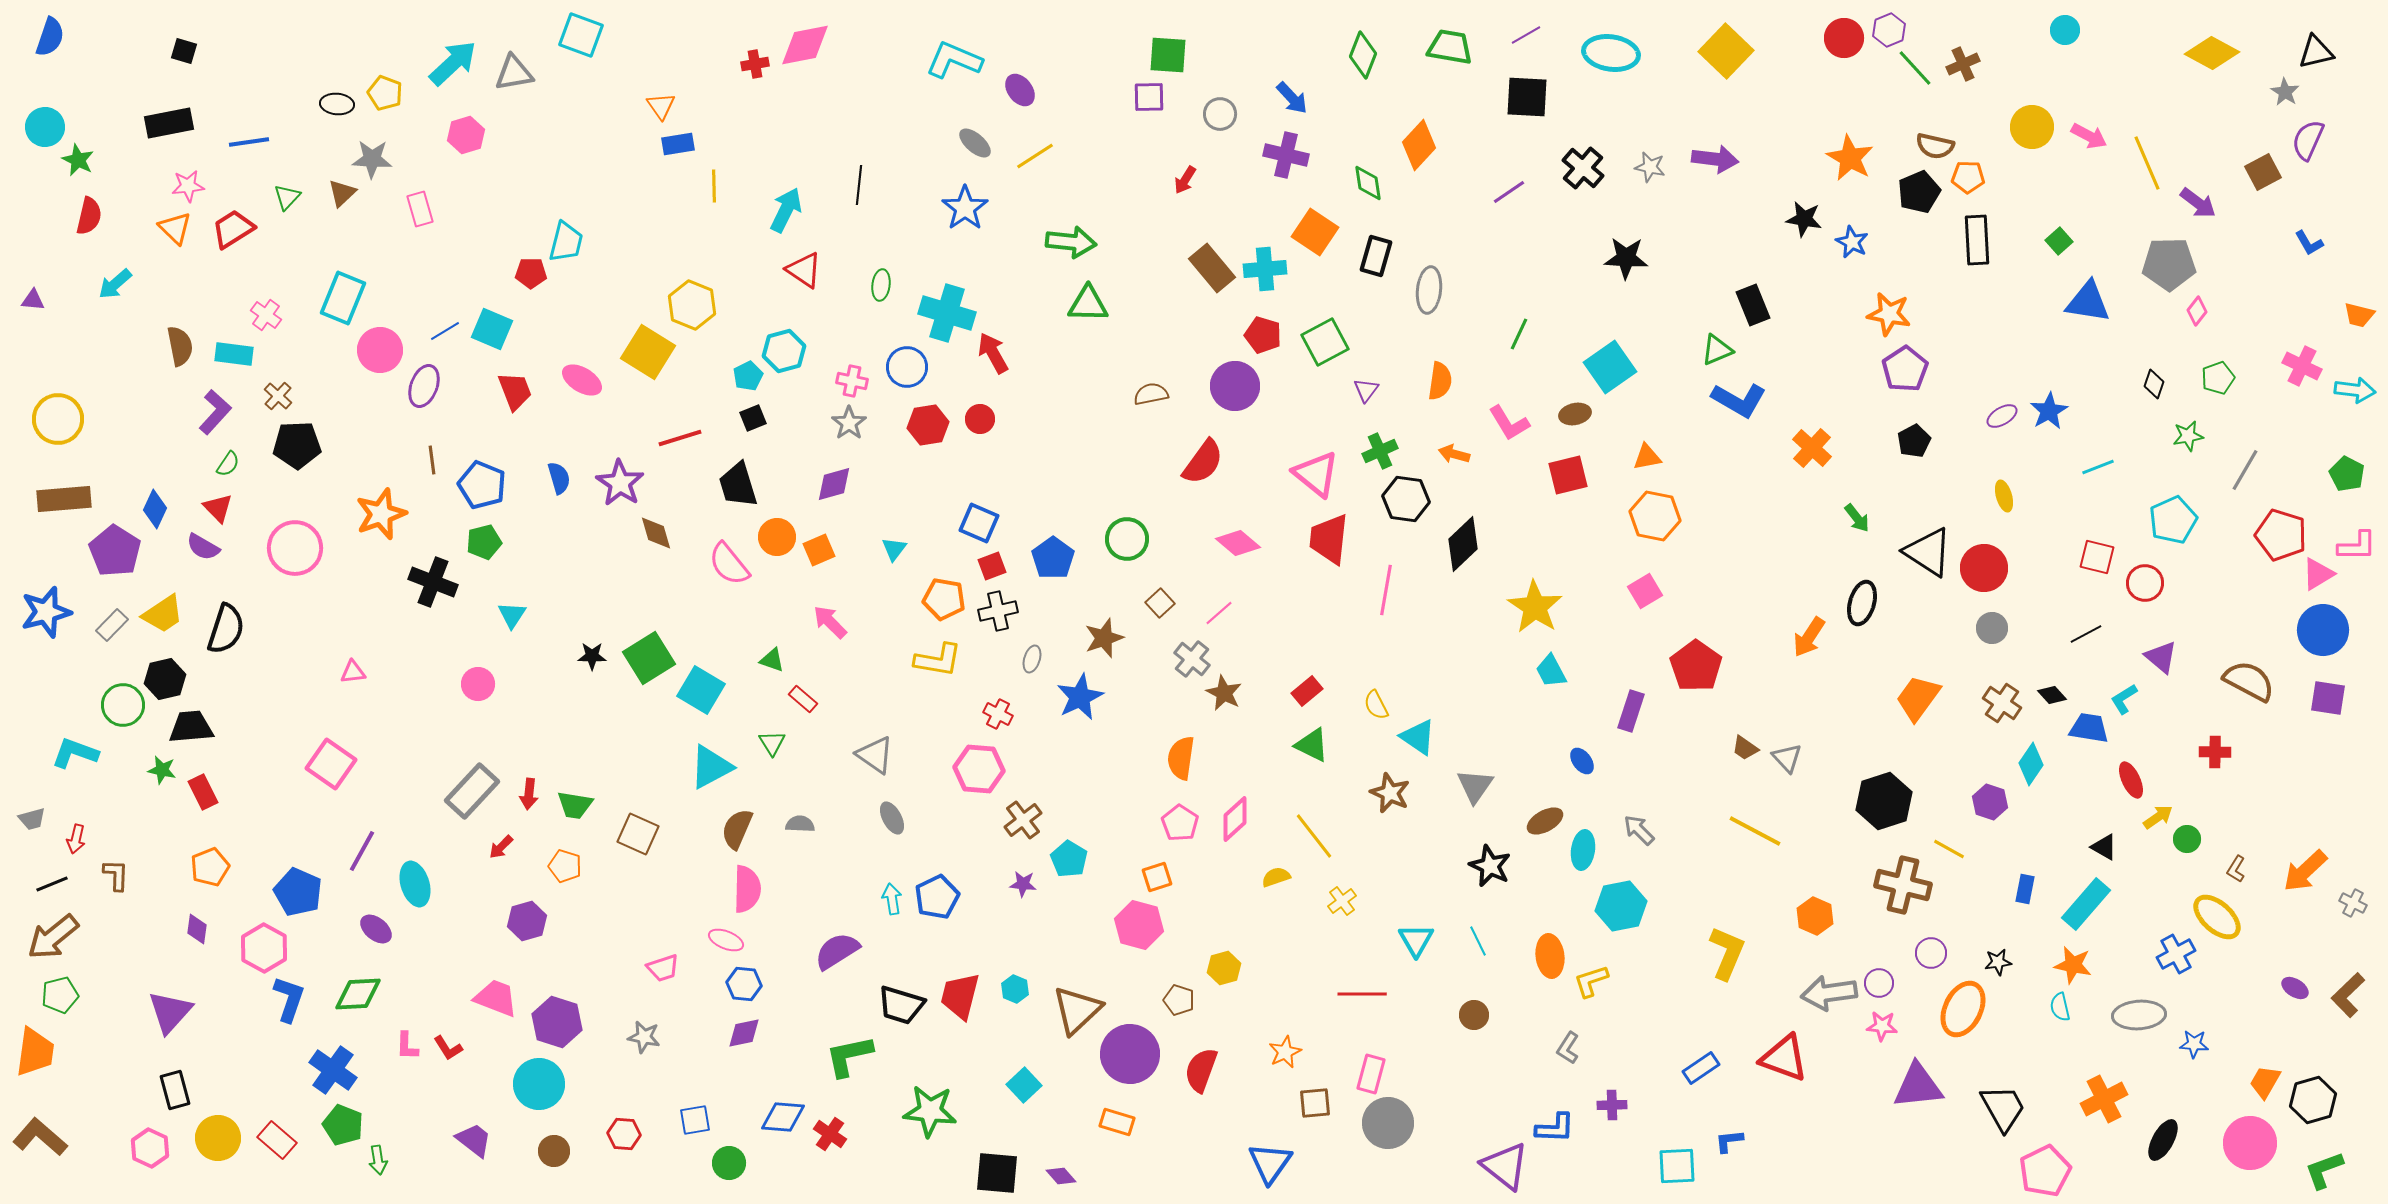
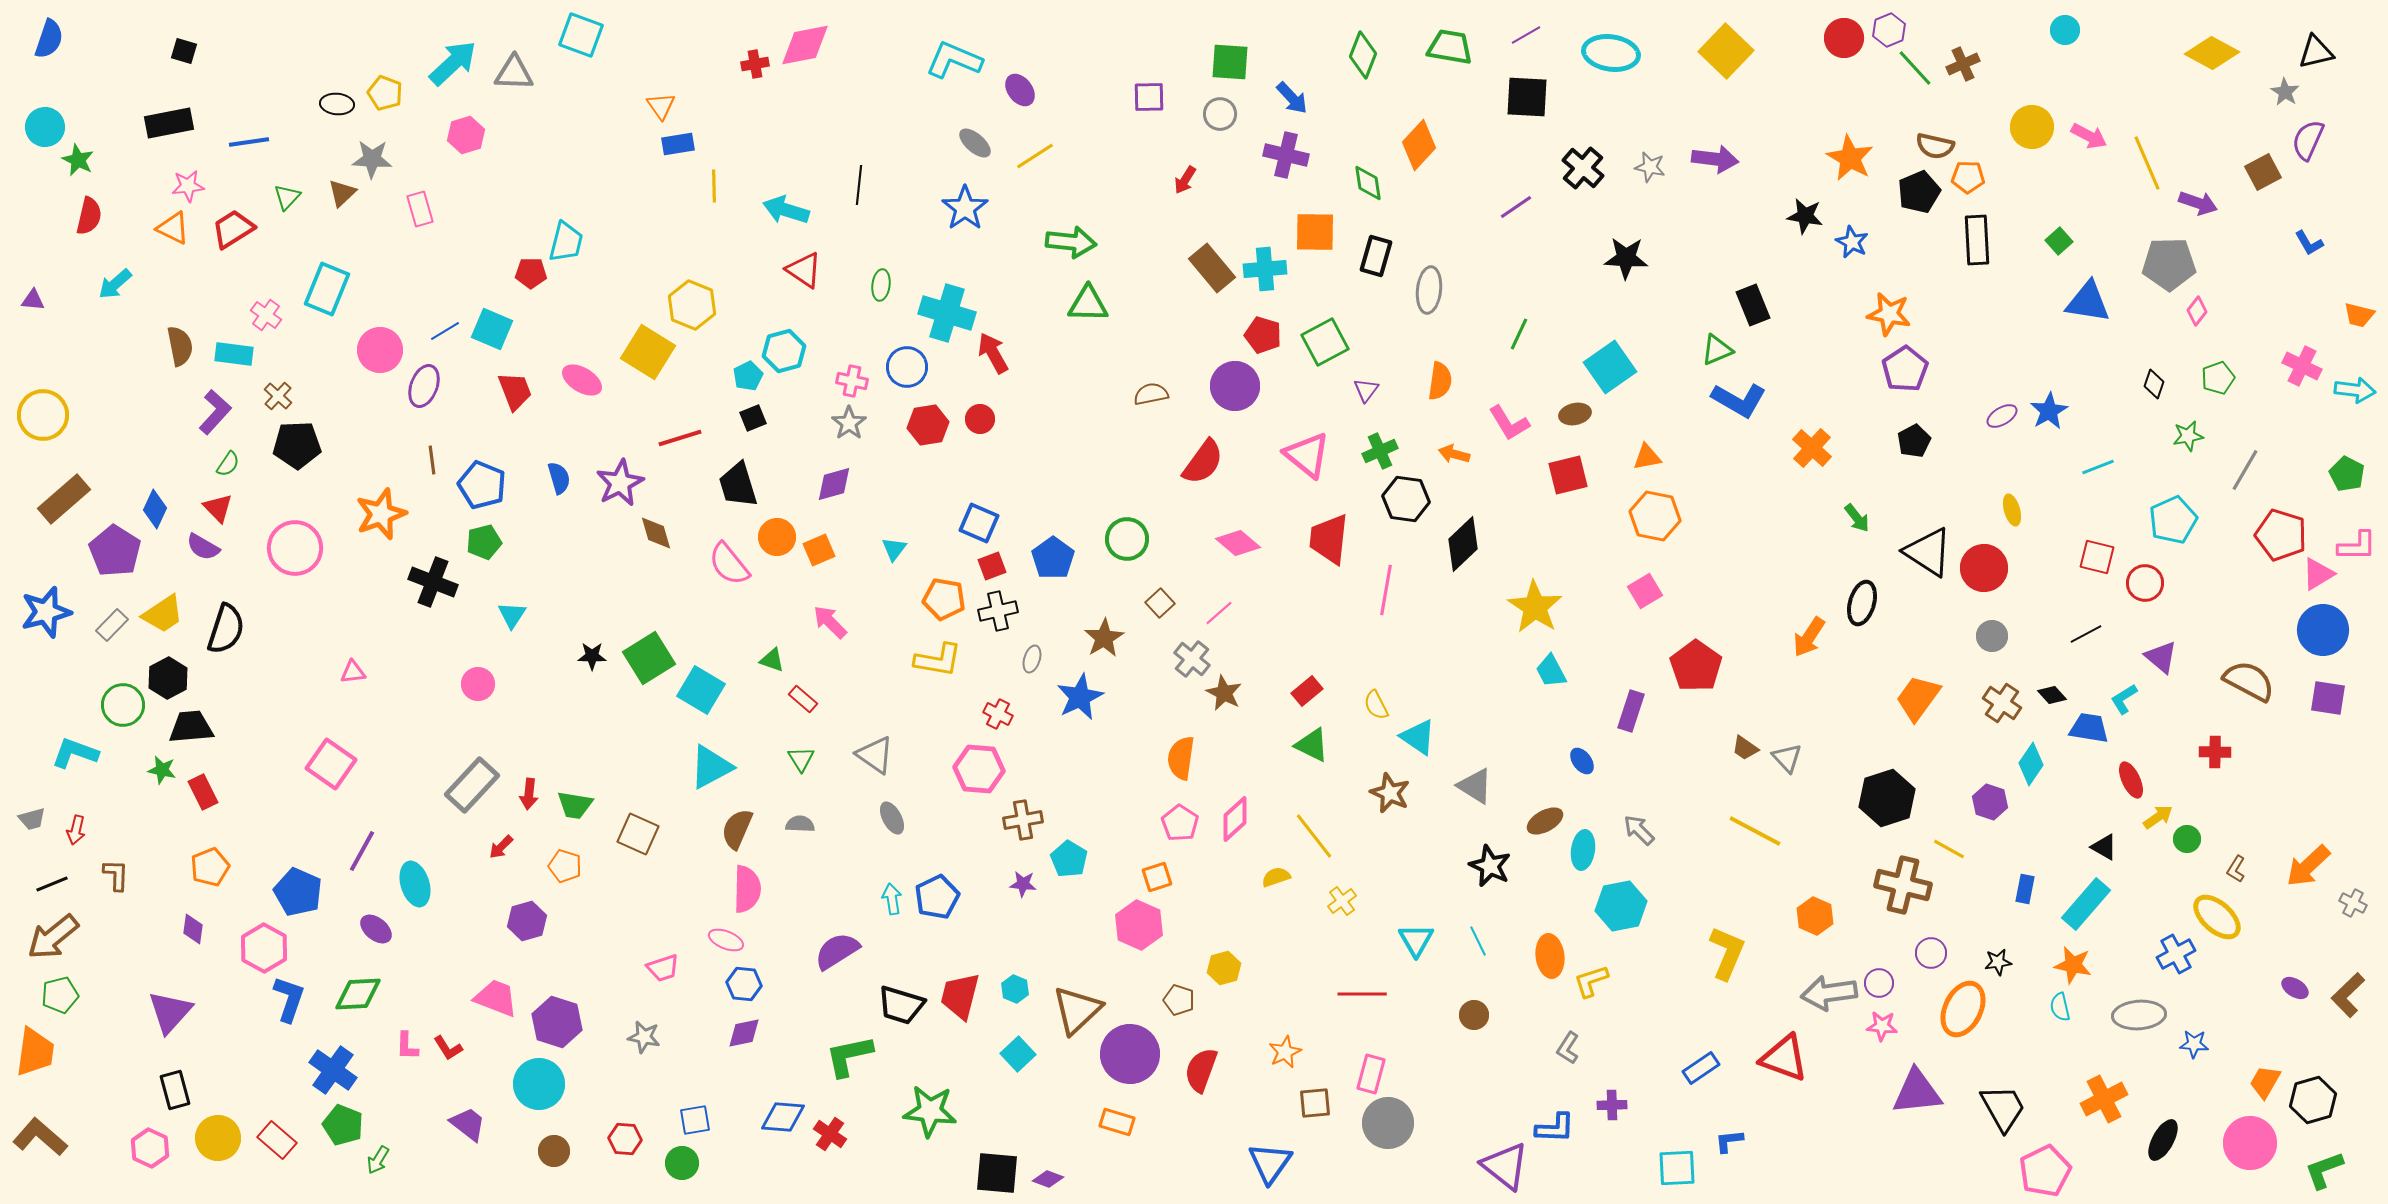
blue semicircle at (50, 37): moved 1 px left, 2 px down
green square at (1168, 55): moved 62 px right, 7 px down
gray triangle at (514, 73): rotated 12 degrees clockwise
purple line at (1509, 192): moved 7 px right, 15 px down
purple arrow at (2198, 203): rotated 18 degrees counterclockwise
cyan arrow at (786, 210): rotated 99 degrees counterclockwise
black star at (1804, 219): moved 1 px right, 3 px up
orange triangle at (175, 228): moved 2 px left; rotated 18 degrees counterclockwise
orange square at (1315, 232): rotated 33 degrees counterclockwise
cyan rectangle at (343, 298): moved 16 px left, 9 px up
yellow circle at (58, 419): moved 15 px left, 4 px up
pink triangle at (1316, 474): moved 9 px left, 19 px up
purple star at (620, 483): rotated 12 degrees clockwise
yellow ellipse at (2004, 496): moved 8 px right, 14 px down
brown rectangle at (64, 499): rotated 36 degrees counterclockwise
gray circle at (1992, 628): moved 8 px down
brown star at (1104, 638): rotated 12 degrees counterclockwise
black hexagon at (165, 679): moved 3 px right, 1 px up; rotated 15 degrees counterclockwise
green triangle at (772, 743): moved 29 px right, 16 px down
gray triangle at (1475, 786): rotated 33 degrees counterclockwise
gray rectangle at (472, 791): moved 6 px up
black hexagon at (1884, 801): moved 3 px right, 3 px up
brown cross at (1023, 820): rotated 27 degrees clockwise
red arrow at (76, 839): moved 9 px up
orange arrow at (2305, 871): moved 3 px right, 5 px up
pink hexagon at (1139, 925): rotated 9 degrees clockwise
purple diamond at (197, 929): moved 4 px left
cyan square at (1024, 1085): moved 6 px left, 31 px up
purple triangle at (1918, 1086): moved 1 px left, 6 px down
red hexagon at (624, 1134): moved 1 px right, 5 px down
purple trapezoid at (474, 1140): moved 6 px left, 16 px up
green arrow at (378, 1160): rotated 40 degrees clockwise
green circle at (729, 1163): moved 47 px left
cyan square at (1677, 1166): moved 2 px down
purple diamond at (1061, 1176): moved 13 px left, 3 px down; rotated 28 degrees counterclockwise
